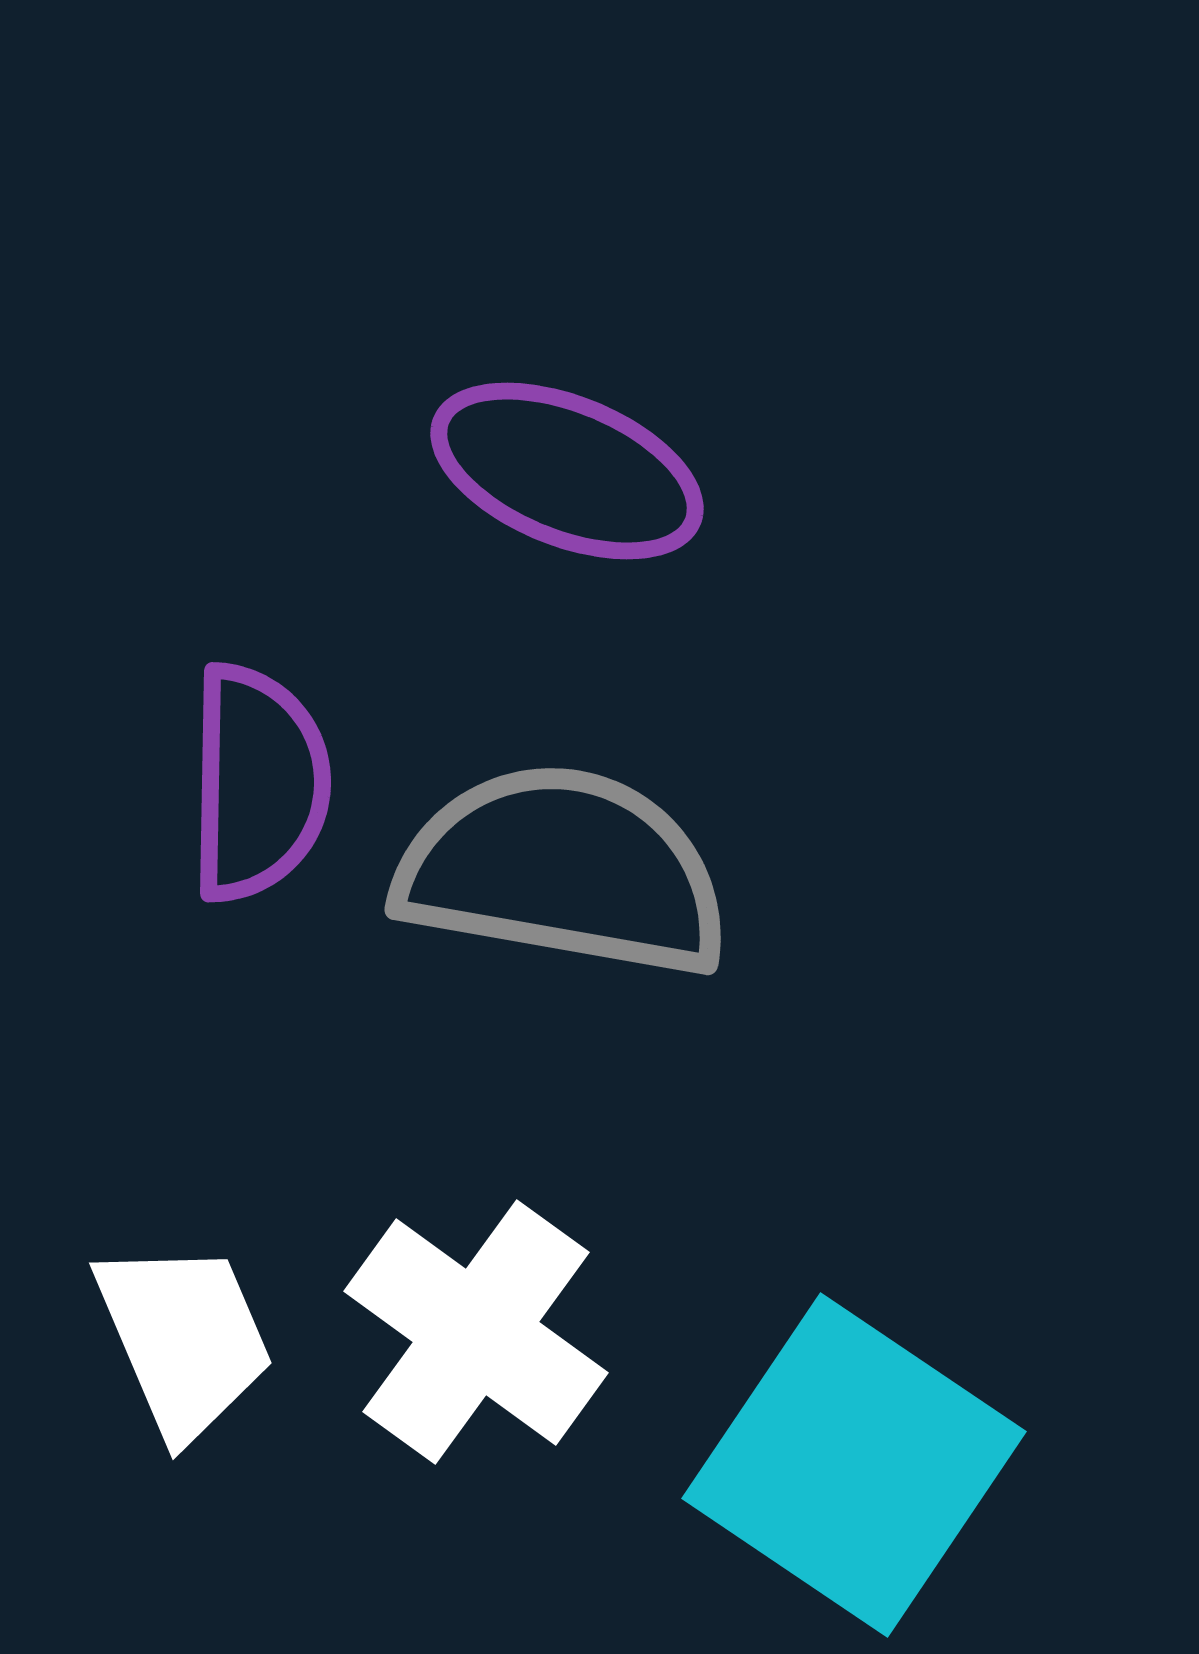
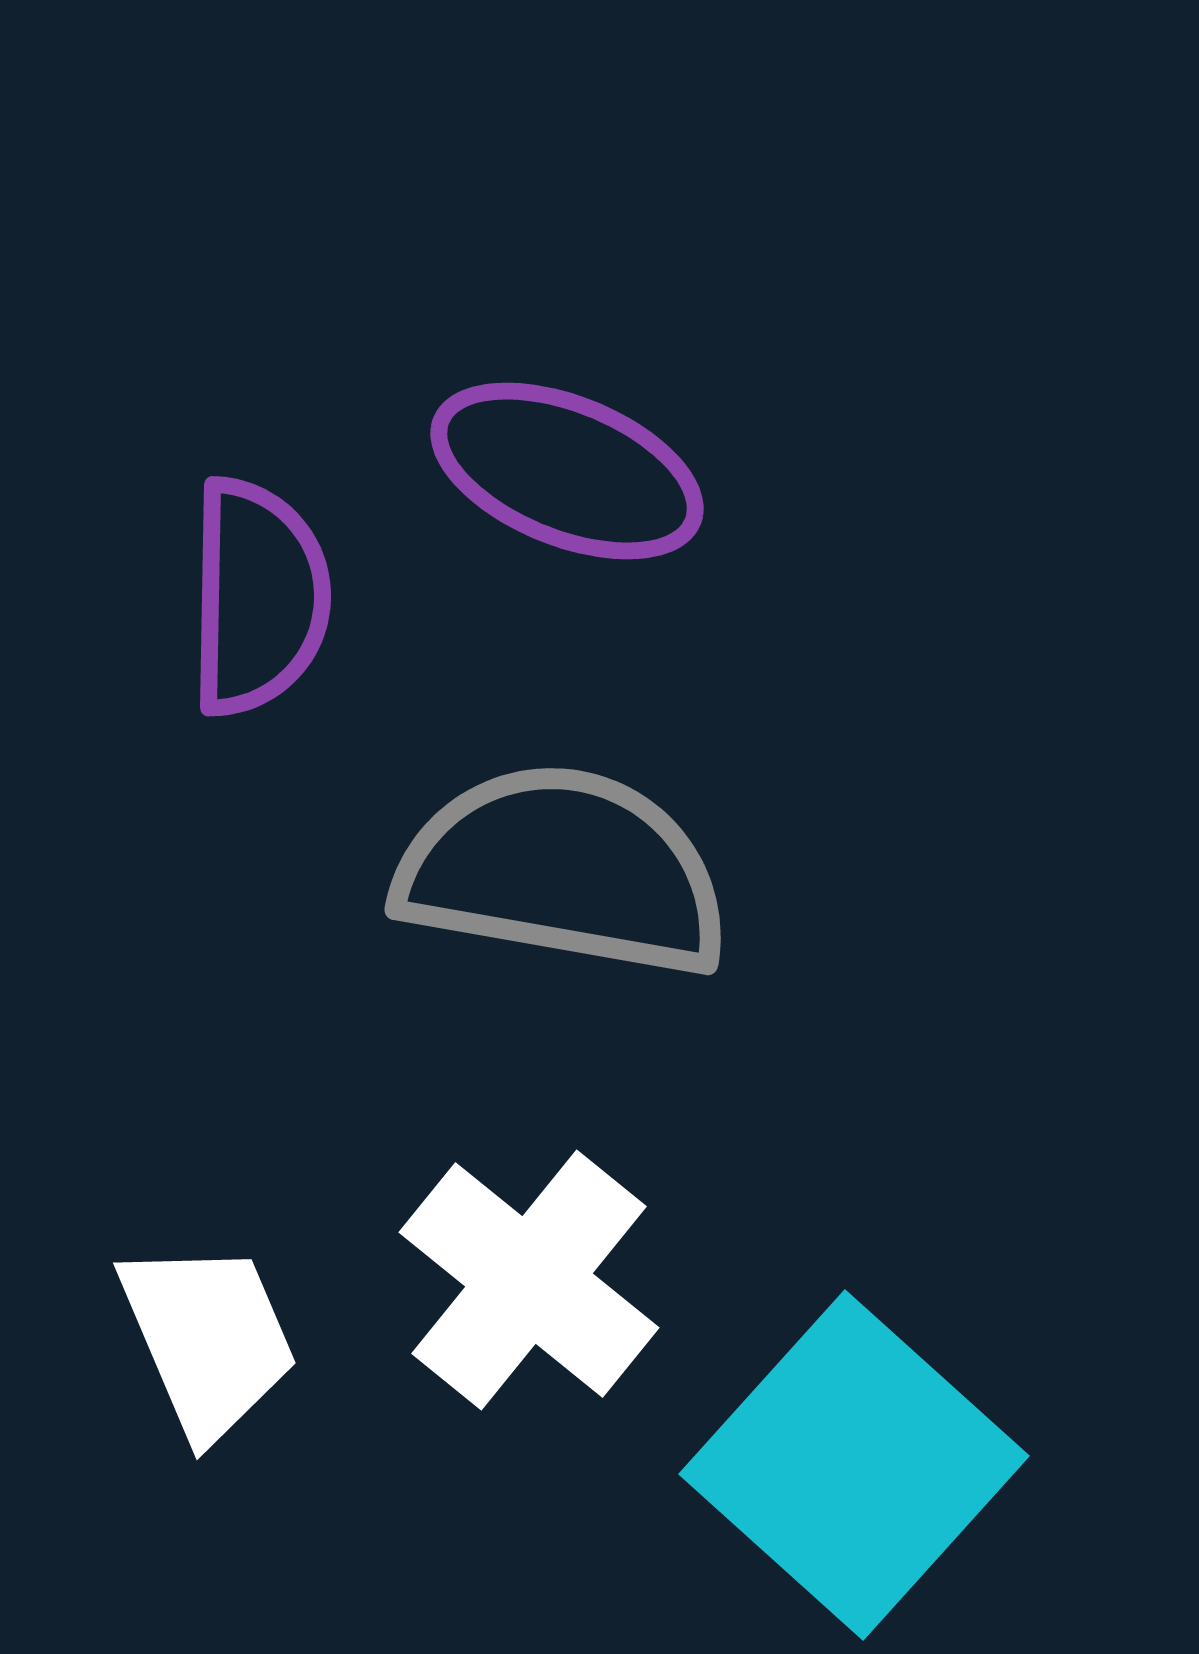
purple semicircle: moved 186 px up
white cross: moved 53 px right, 52 px up; rotated 3 degrees clockwise
white trapezoid: moved 24 px right
cyan square: rotated 8 degrees clockwise
